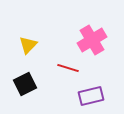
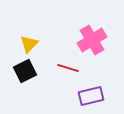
yellow triangle: moved 1 px right, 1 px up
black square: moved 13 px up
